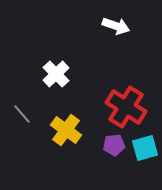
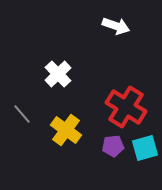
white cross: moved 2 px right
purple pentagon: moved 1 px left, 1 px down
